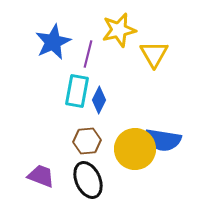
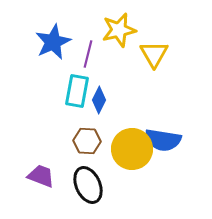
brown hexagon: rotated 8 degrees clockwise
yellow circle: moved 3 px left
black ellipse: moved 5 px down
